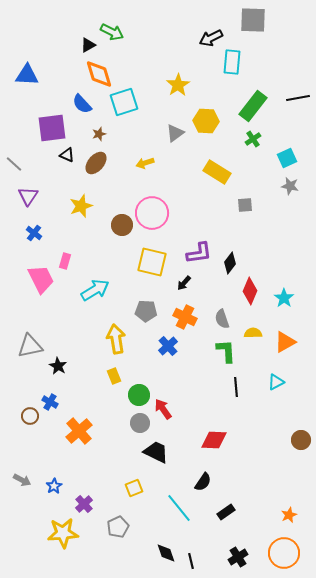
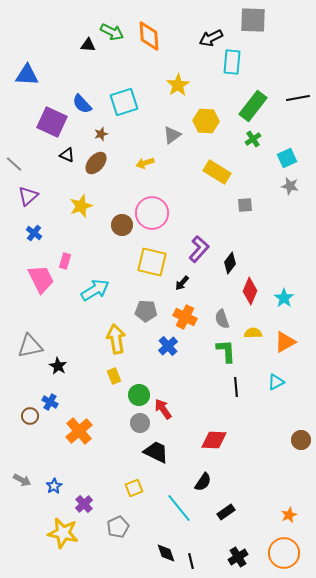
black triangle at (88, 45): rotated 35 degrees clockwise
orange diamond at (99, 74): moved 50 px right, 38 px up; rotated 12 degrees clockwise
purple square at (52, 128): moved 6 px up; rotated 32 degrees clockwise
gray triangle at (175, 133): moved 3 px left, 2 px down
brown star at (99, 134): moved 2 px right
purple triangle at (28, 196): rotated 15 degrees clockwise
purple L-shape at (199, 253): moved 4 px up; rotated 40 degrees counterclockwise
black arrow at (184, 283): moved 2 px left
yellow star at (63, 533): rotated 16 degrees clockwise
